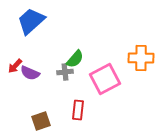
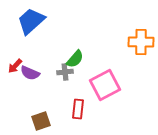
orange cross: moved 16 px up
pink square: moved 6 px down
red rectangle: moved 1 px up
